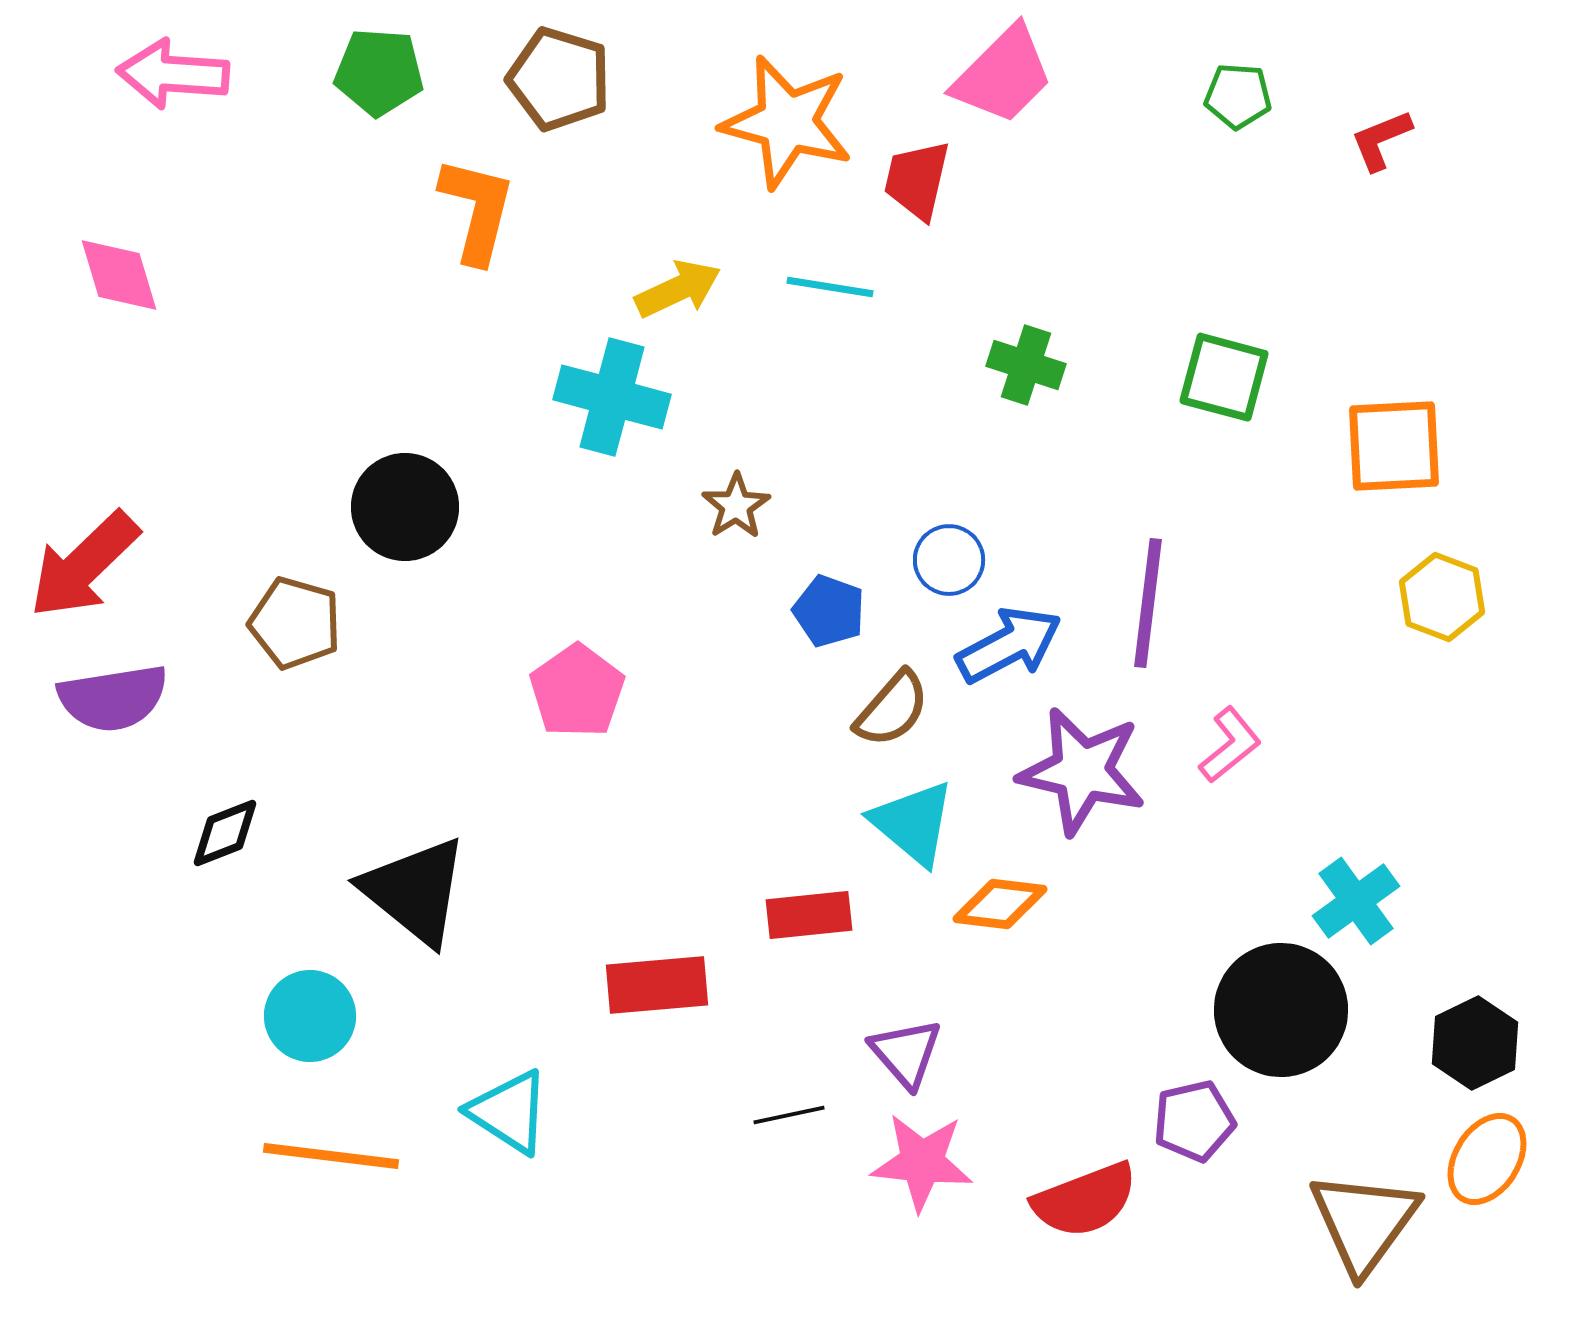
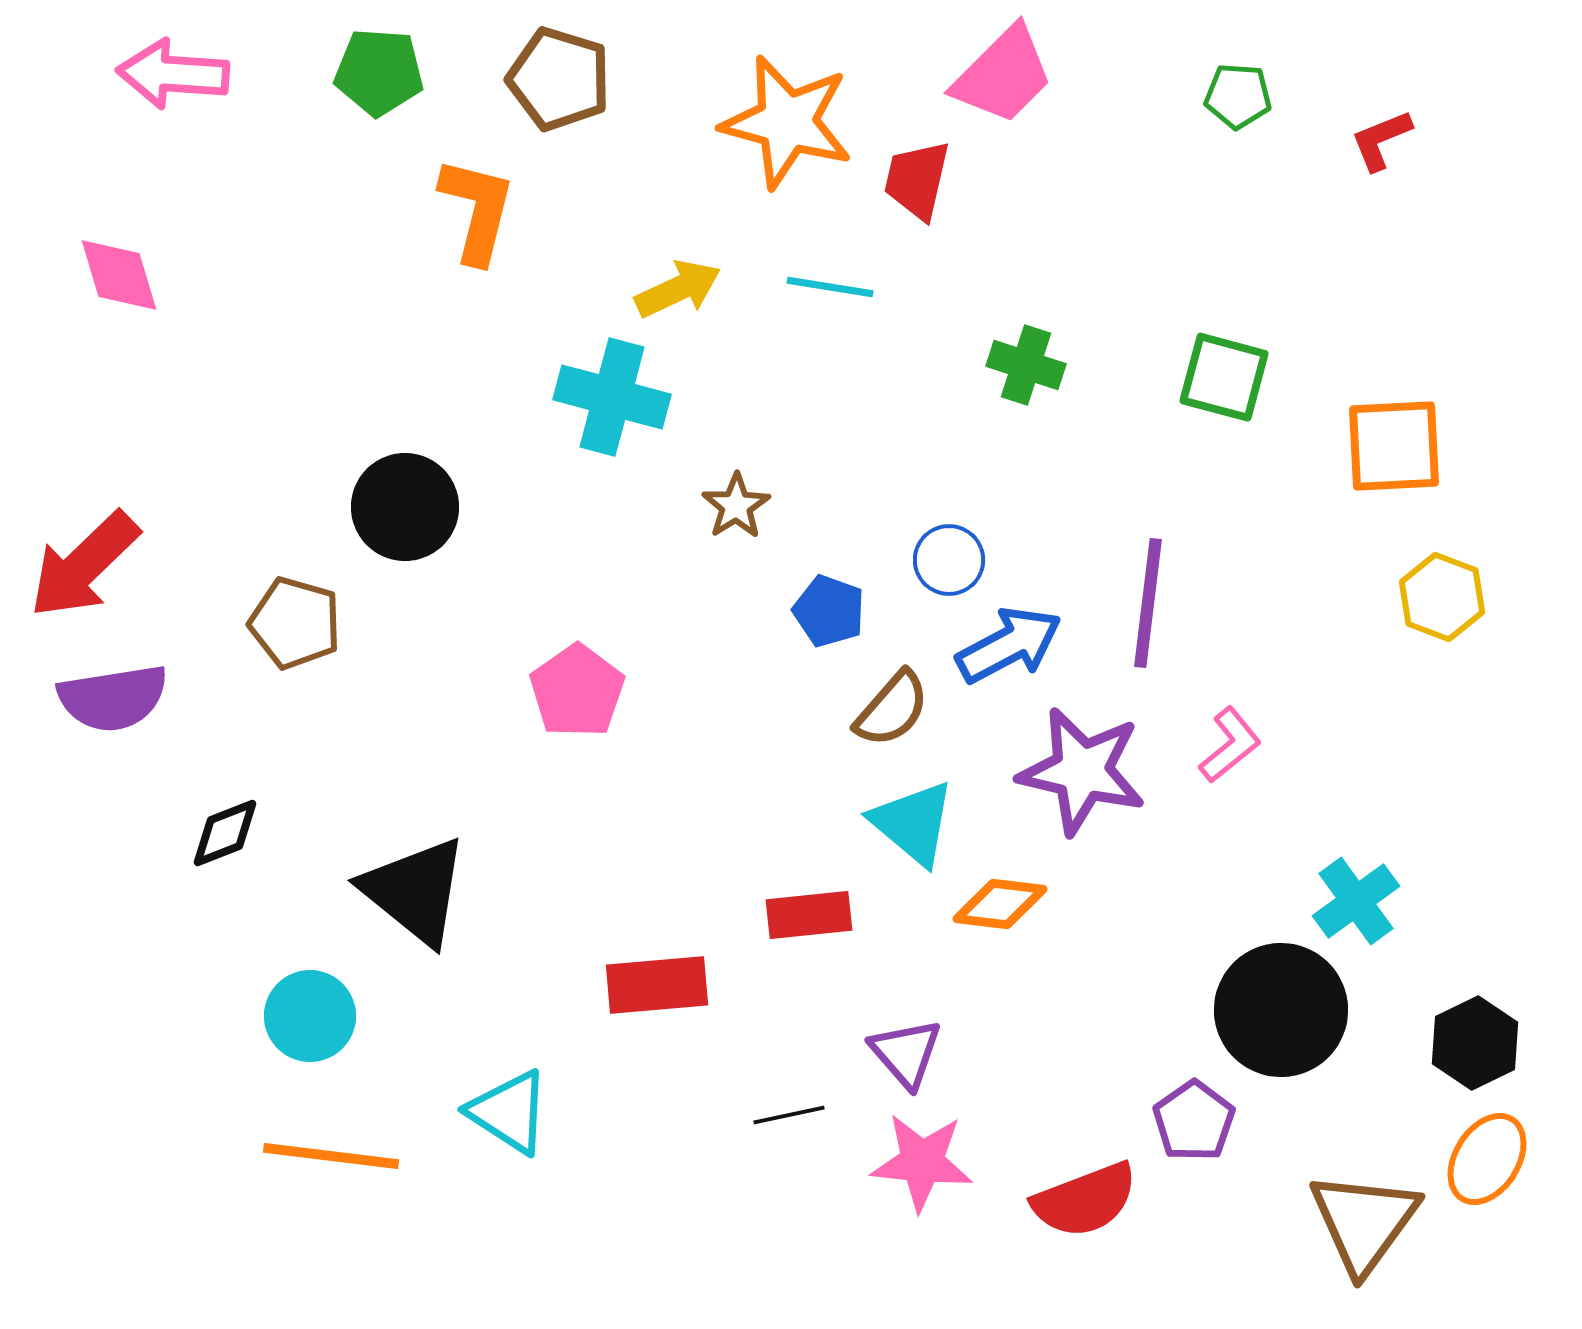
purple pentagon at (1194, 1121): rotated 22 degrees counterclockwise
